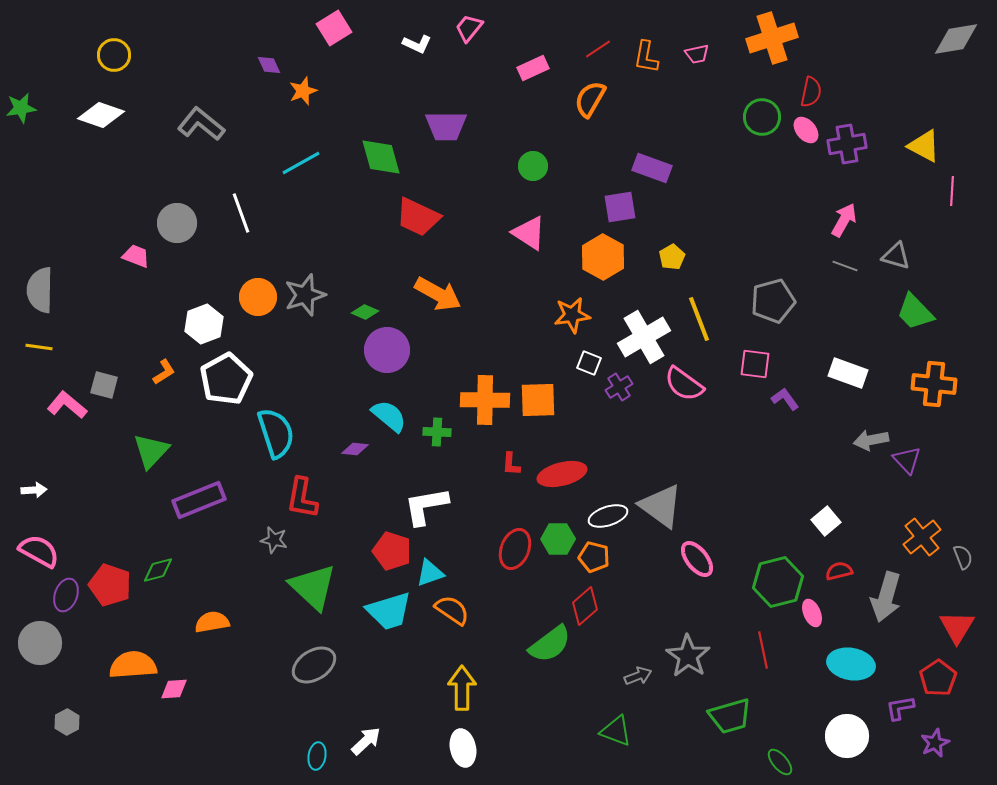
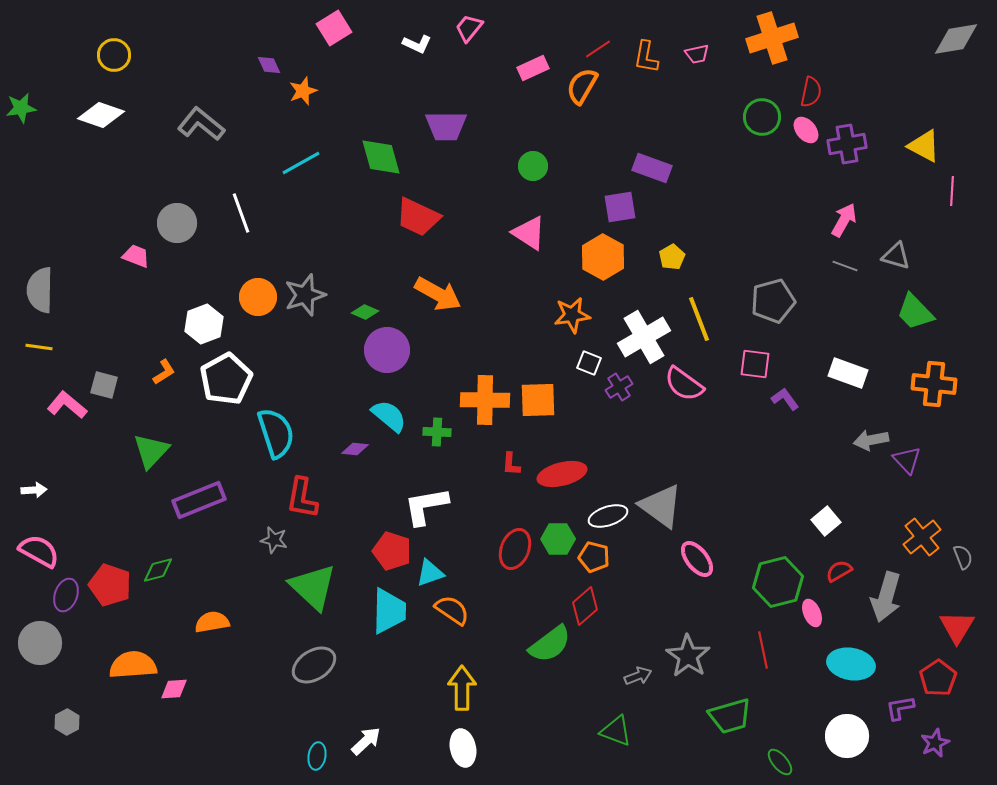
orange semicircle at (590, 99): moved 8 px left, 13 px up
red semicircle at (839, 571): rotated 16 degrees counterclockwise
cyan trapezoid at (389, 611): rotated 72 degrees counterclockwise
